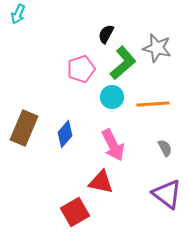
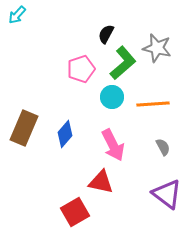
cyan arrow: moved 1 px left, 1 px down; rotated 18 degrees clockwise
gray semicircle: moved 2 px left, 1 px up
